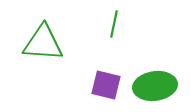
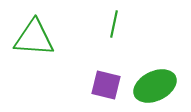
green triangle: moved 9 px left, 5 px up
green ellipse: rotated 18 degrees counterclockwise
